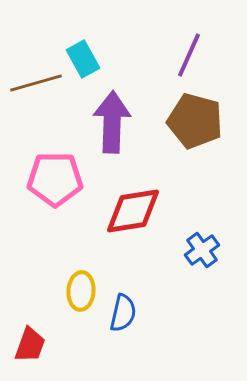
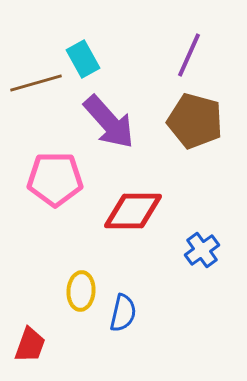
purple arrow: moved 3 px left; rotated 136 degrees clockwise
red diamond: rotated 10 degrees clockwise
